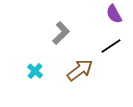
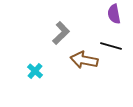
purple semicircle: rotated 18 degrees clockwise
black line: rotated 50 degrees clockwise
brown arrow: moved 4 px right, 10 px up; rotated 132 degrees counterclockwise
